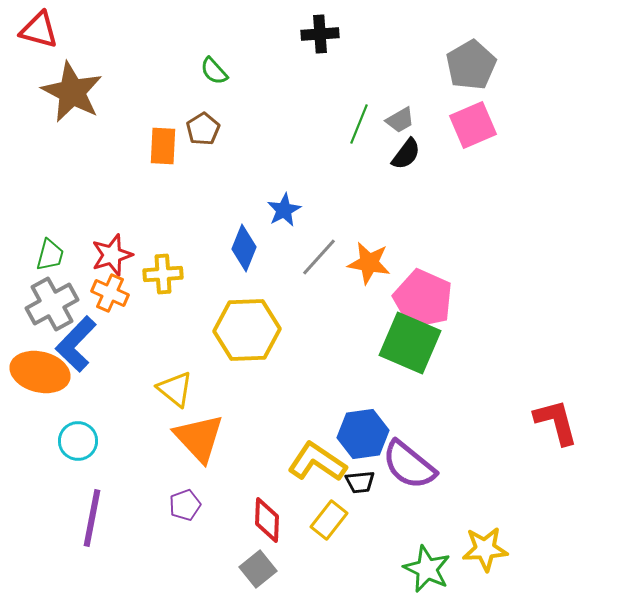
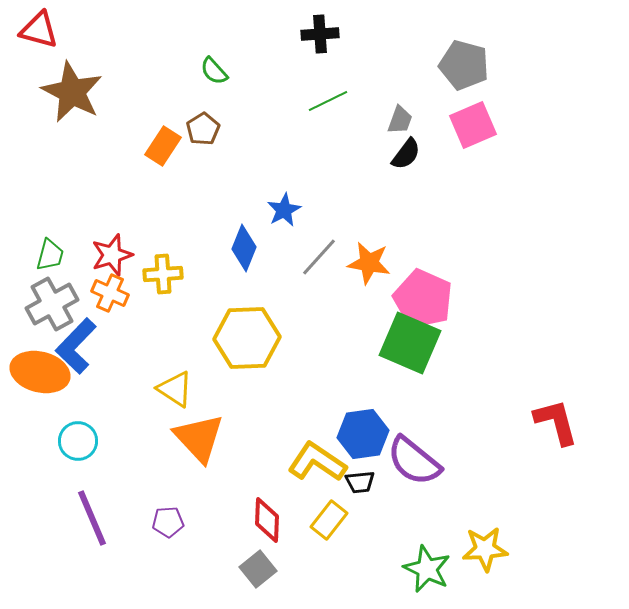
gray pentagon: moved 7 px left; rotated 27 degrees counterclockwise
gray trapezoid: rotated 40 degrees counterclockwise
green line: moved 31 px left, 23 px up; rotated 42 degrees clockwise
orange rectangle: rotated 30 degrees clockwise
yellow hexagon: moved 8 px down
blue L-shape: moved 2 px down
yellow triangle: rotated 6 degrees counterclockwise
purple semicircle: moved 5 px right, 4 px up
purple pentagon: moved 17 px left, 17 px down; rotated 16 degrees clockwise
purple line: rotated 34 degrees counterclockwise
